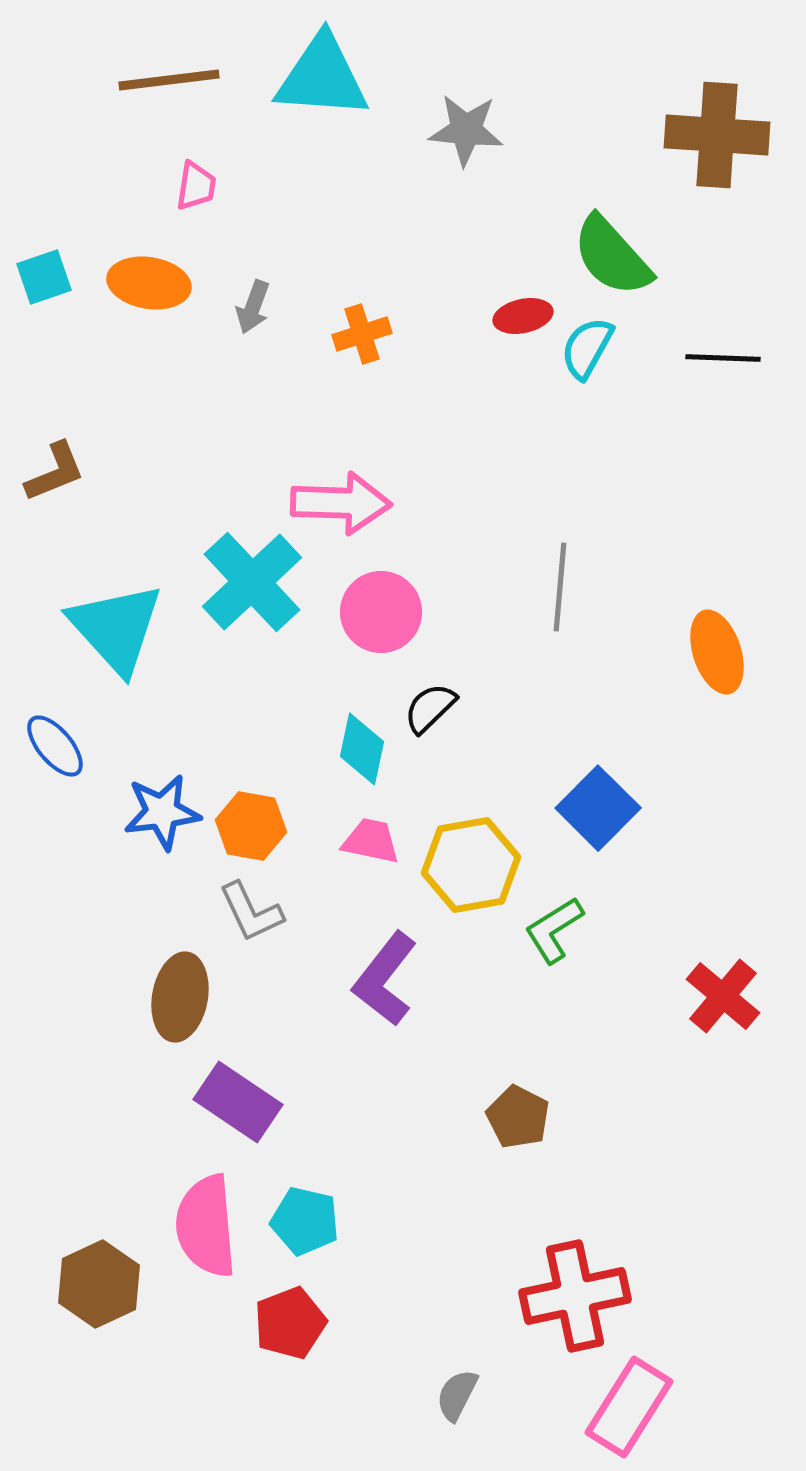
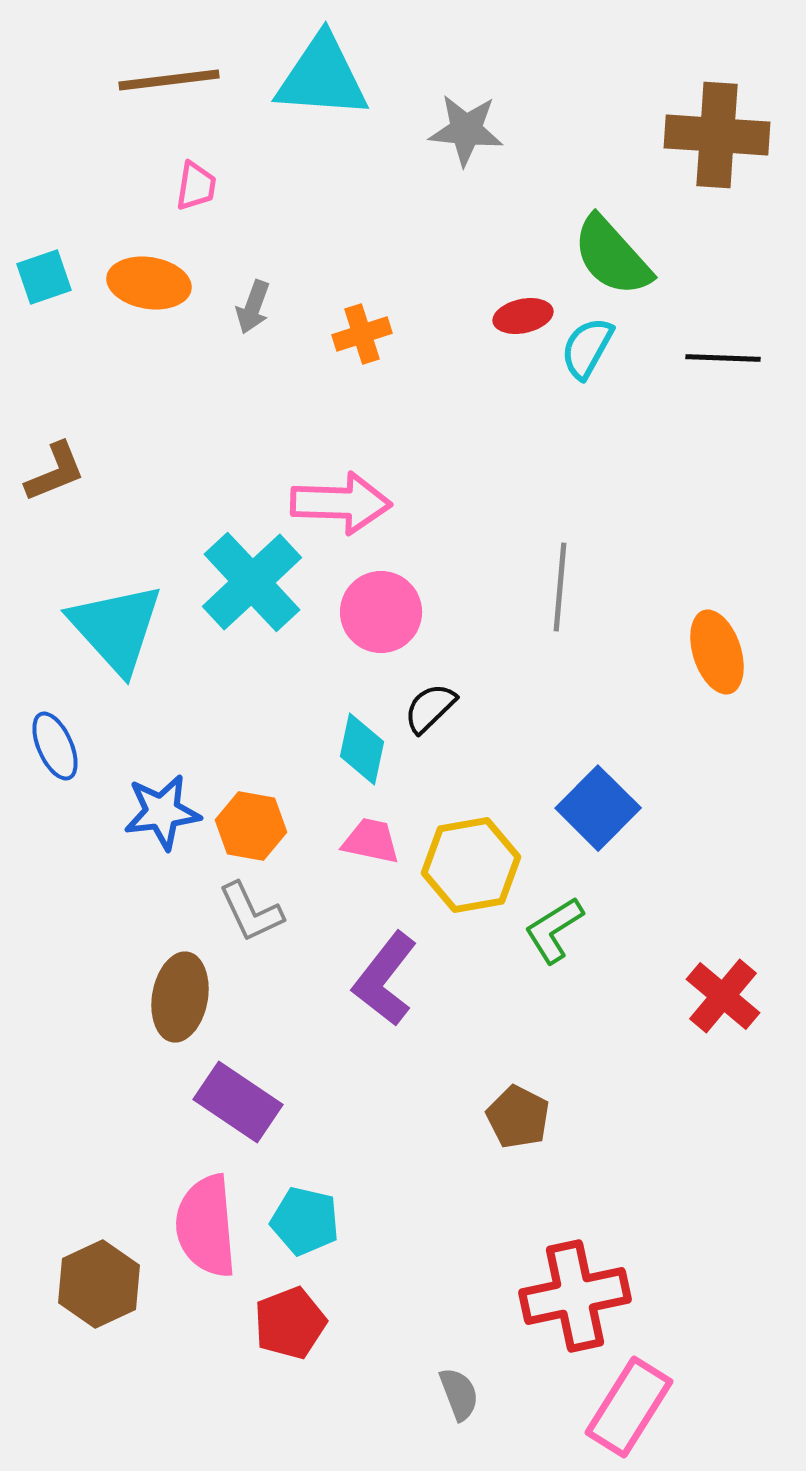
blue ellipse at (55, 746): rotated 16 degrees clockwise
gray semicircle at (457, 1395): moved 2 px right, 1 px up; rotated 132 degrees clockwise
